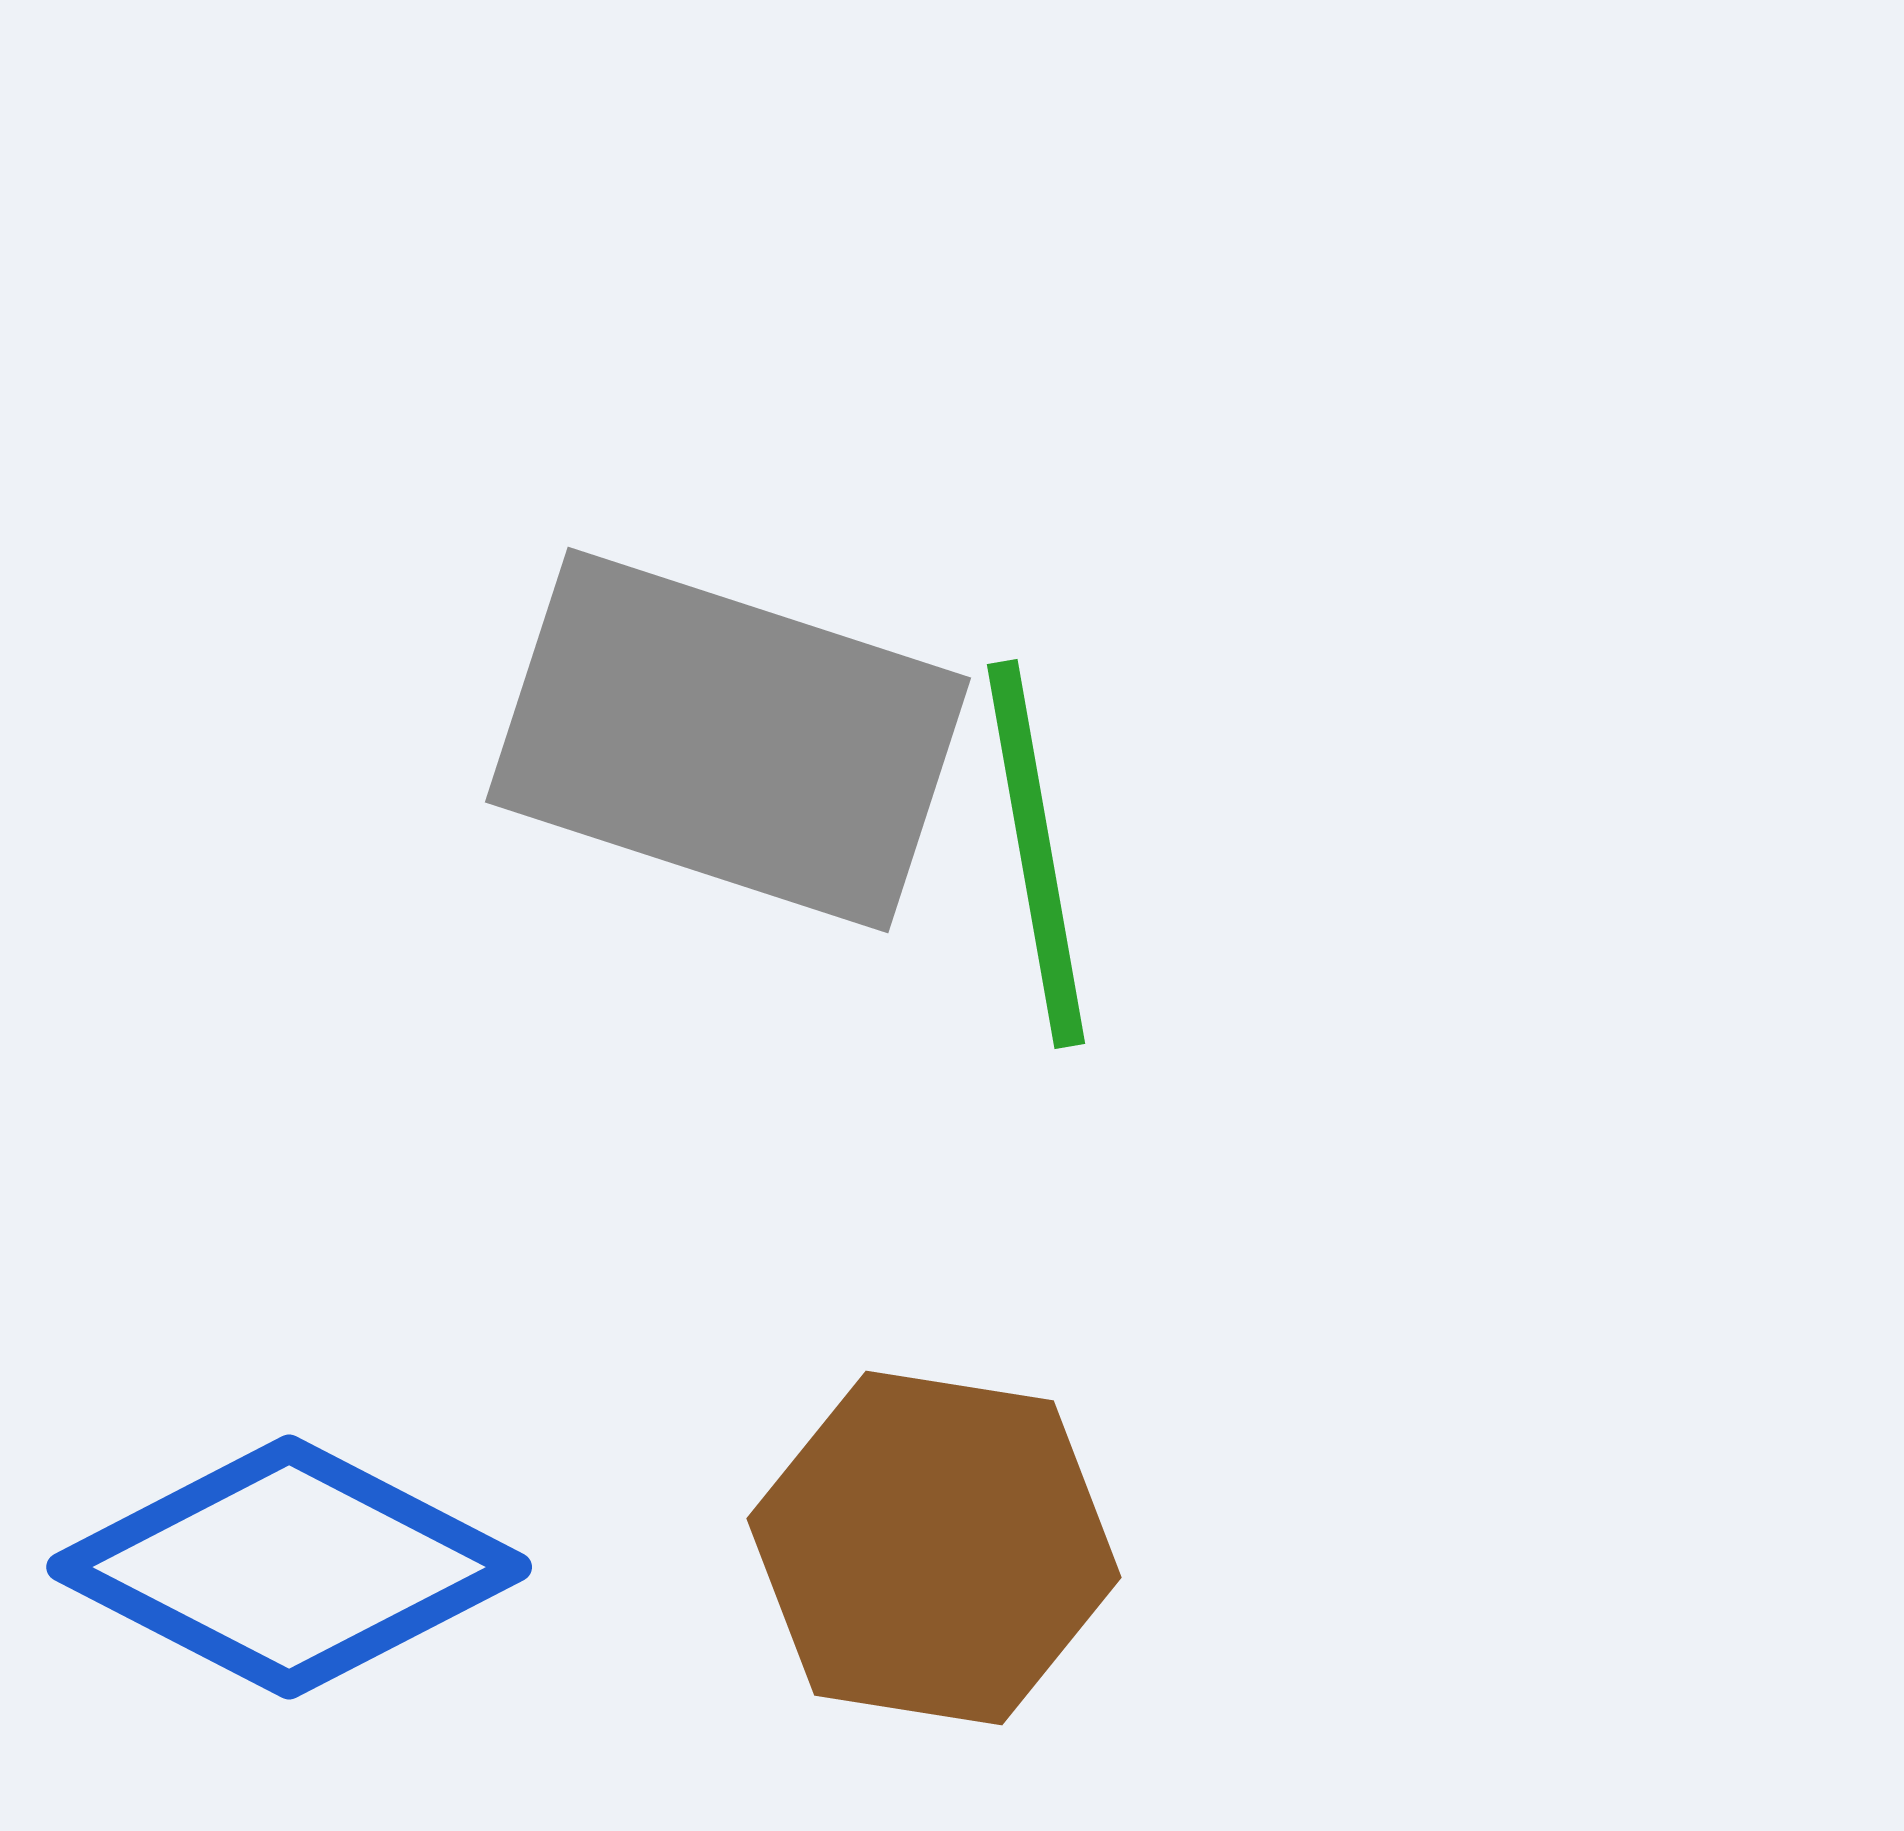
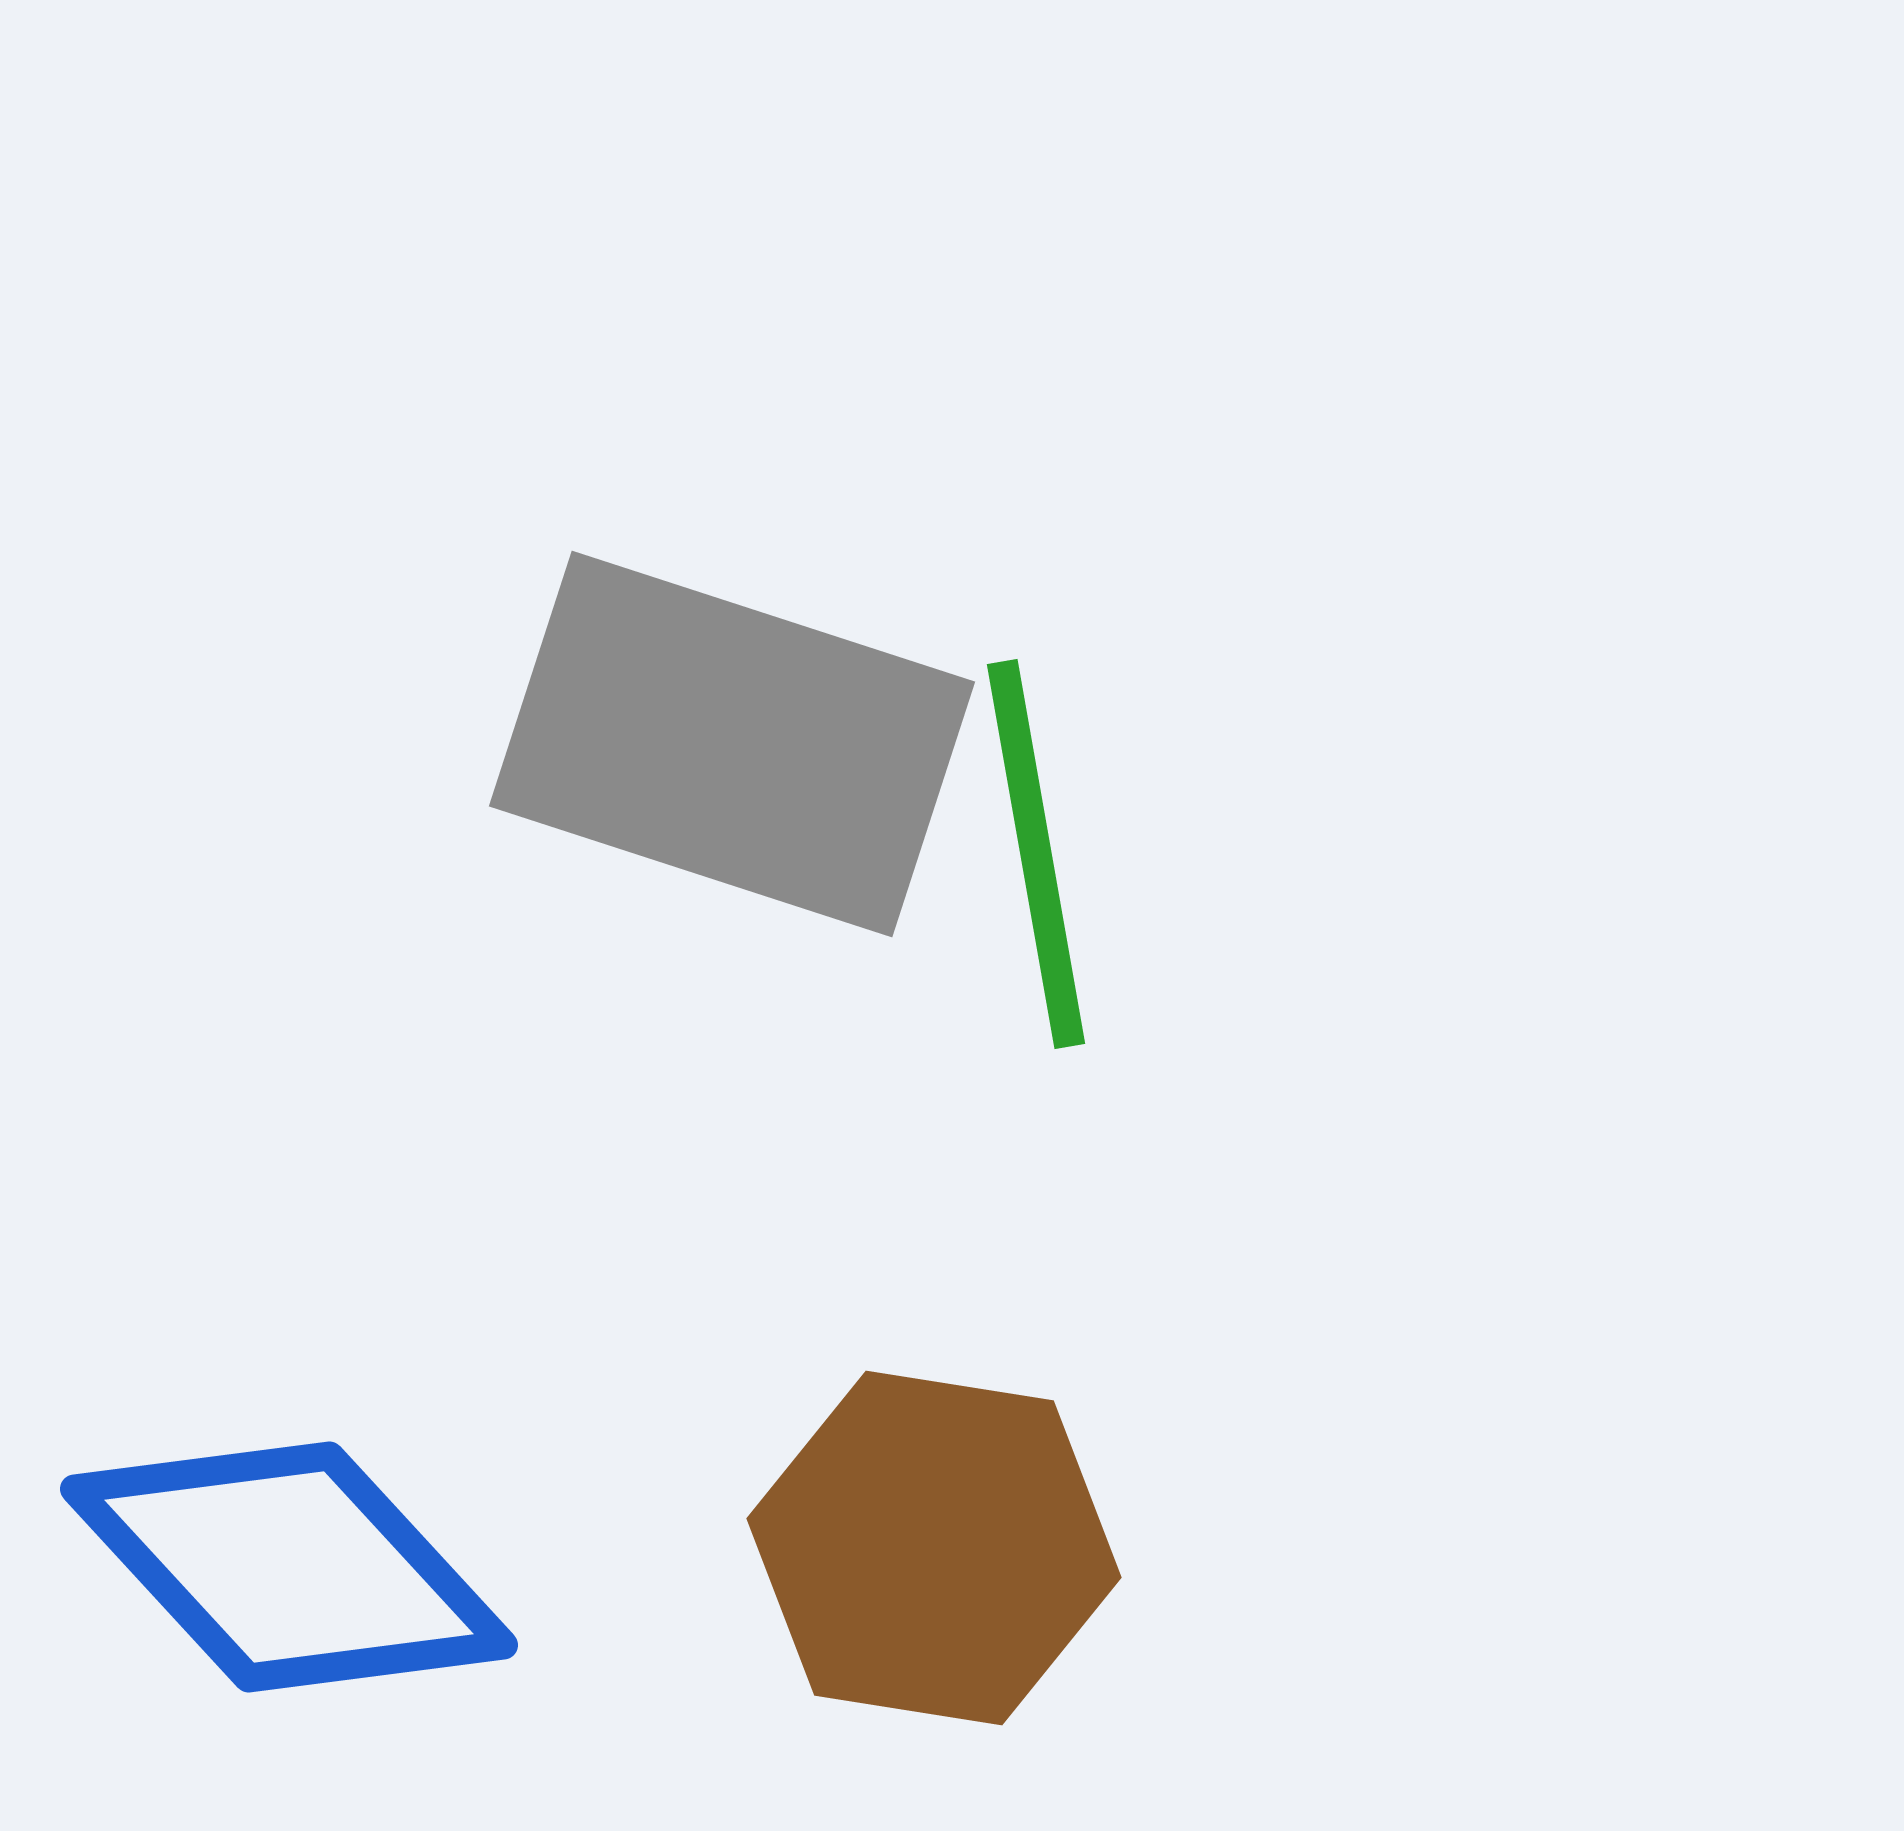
gray rectangle: moved 4 px right, 4 px down
blue diamond: rotated 20 degrees clockwise
